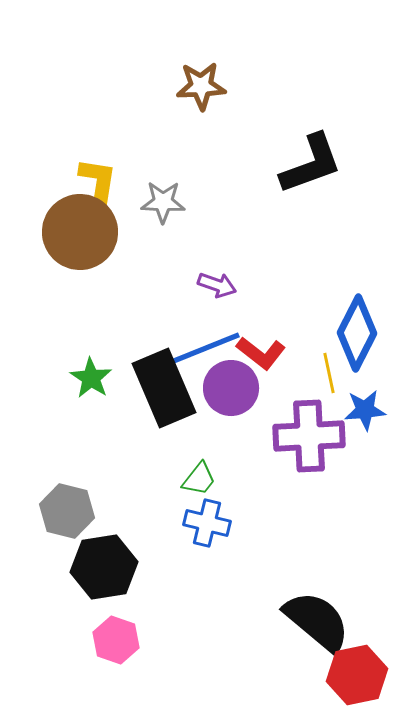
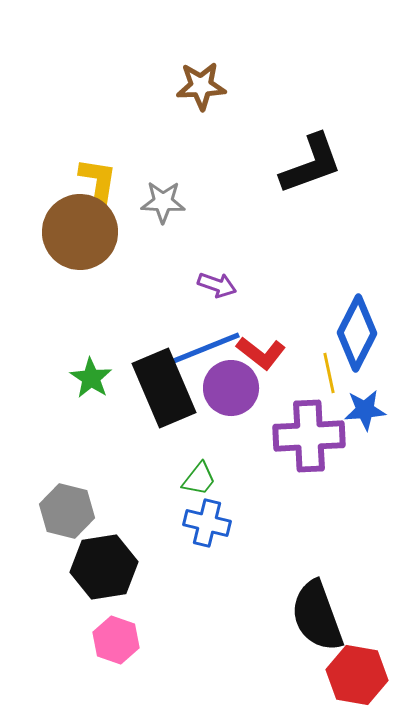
black semicircle: moved 5 px up; rotated 150 degrees counterclockwise
red hexagon: rotated 22 degrees clockwise
